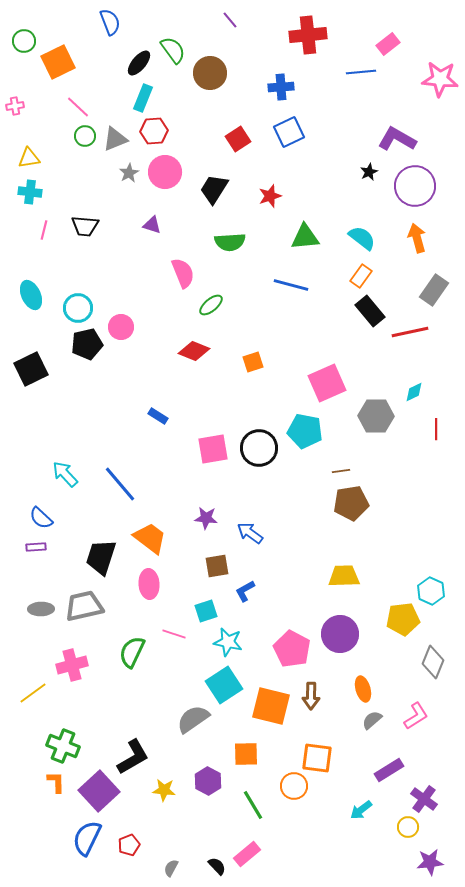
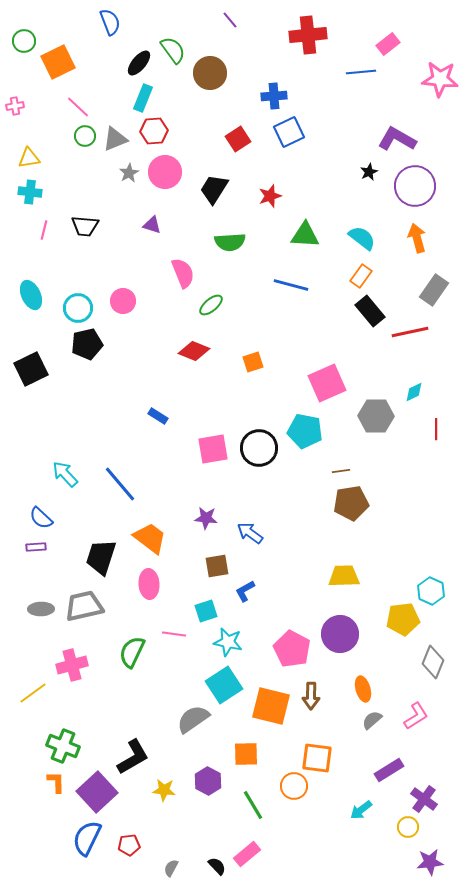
blue cross at (281, 87): moved 7 px left, 9 px down
green triangle at (305, 237): moved 2 px up; rotated 8 degrees clockwise
pink circle at (121, 327): moved 2 px right, 26 px up
pink line at (174, 634): rotated 10 degrees counterclockwise
purple square at (99, 791): moved 2 px left, 1 px down
red pentagon at (129, 845): rotated 15 degrees clockwise
